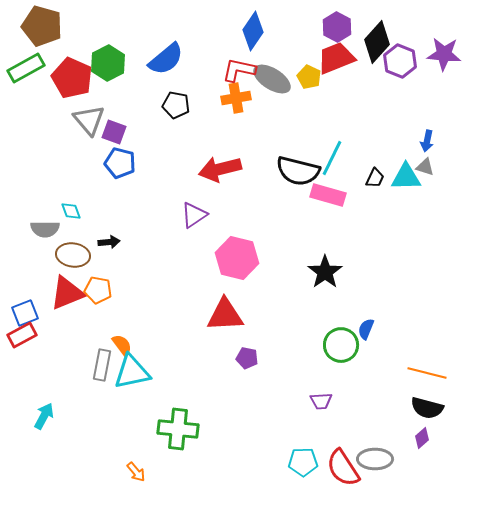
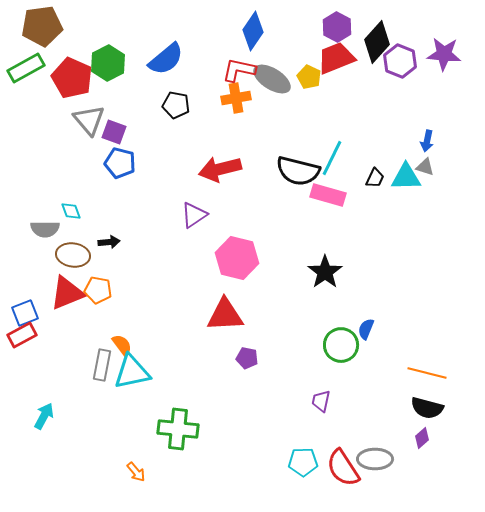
brown pentagon at (42, 26): rotated 24 degrees counterclockwise
purple trapezoid at (321, 401): rotated 105 degrees clockwise
